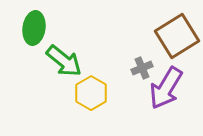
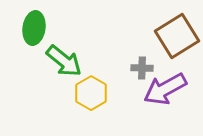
gray cross: rotated 25 degrees clockwise
purple arrow: moved 1 px left, 1 px down; rotated 30 degrees clockwise
